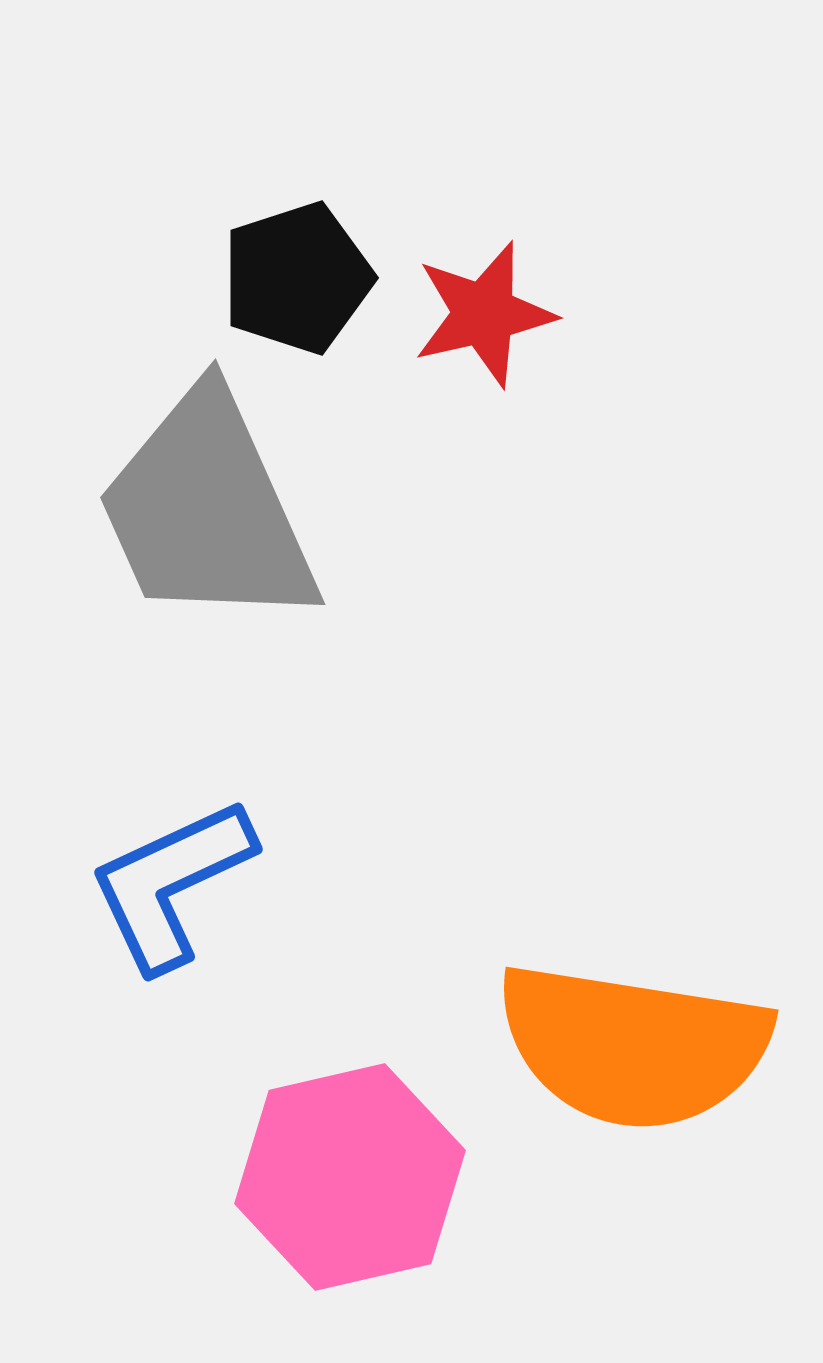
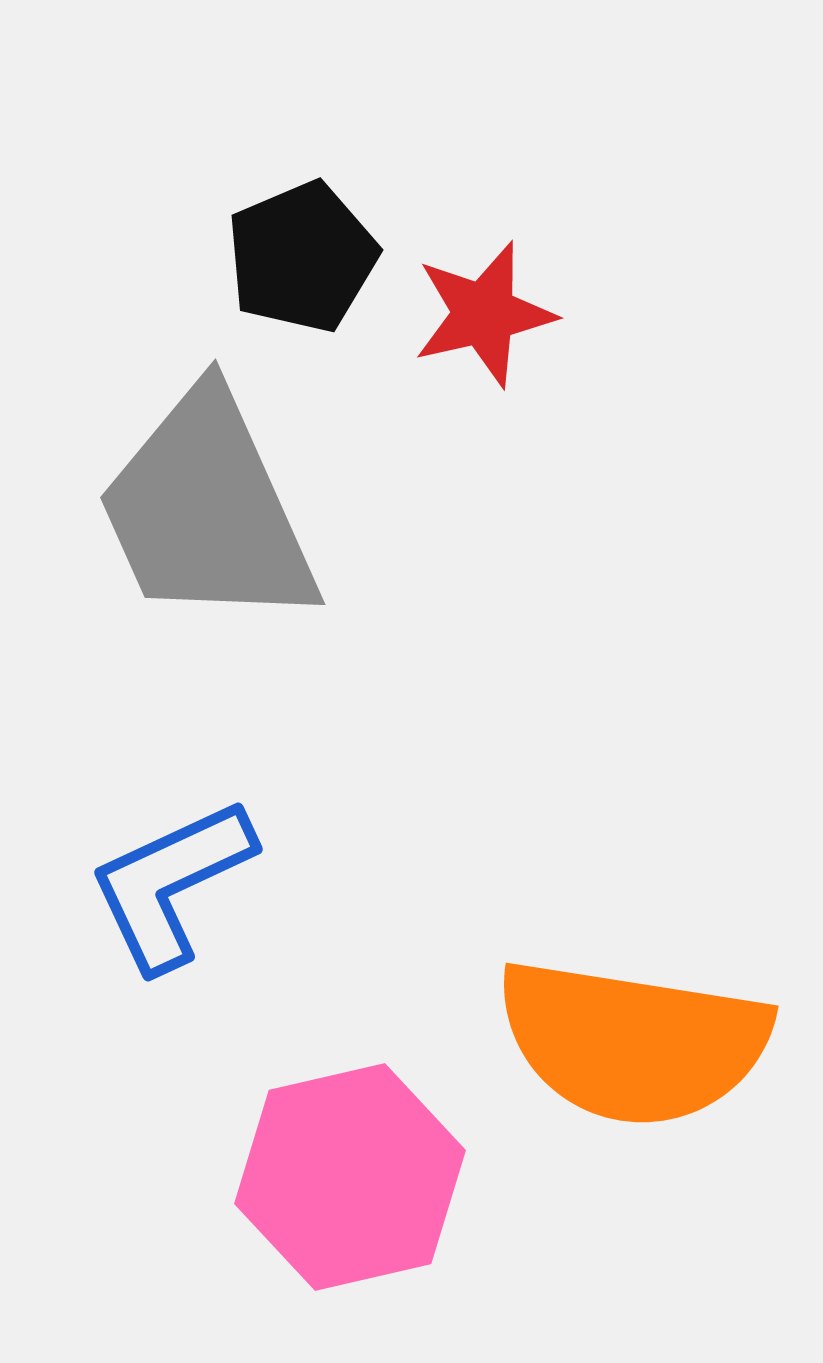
black pentagon: moved 5 px right, 21 px up; rotated 5 degrees counterclockwise
orange semicircle: moved 4 px up
